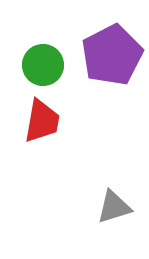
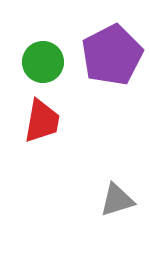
green circle: moved 3 px up
gray triangle: moved 3 px right, 7 px up
